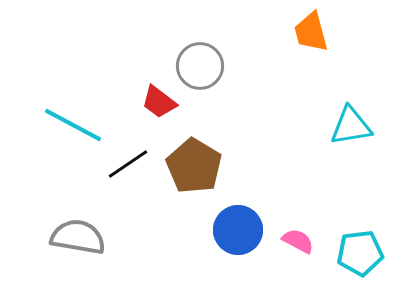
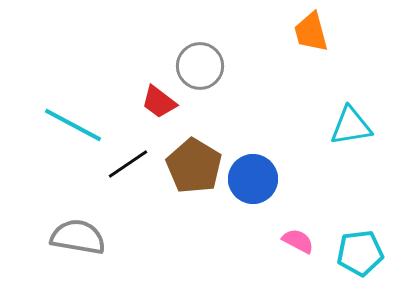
blue circle: moved 15 px right, 51 px up
